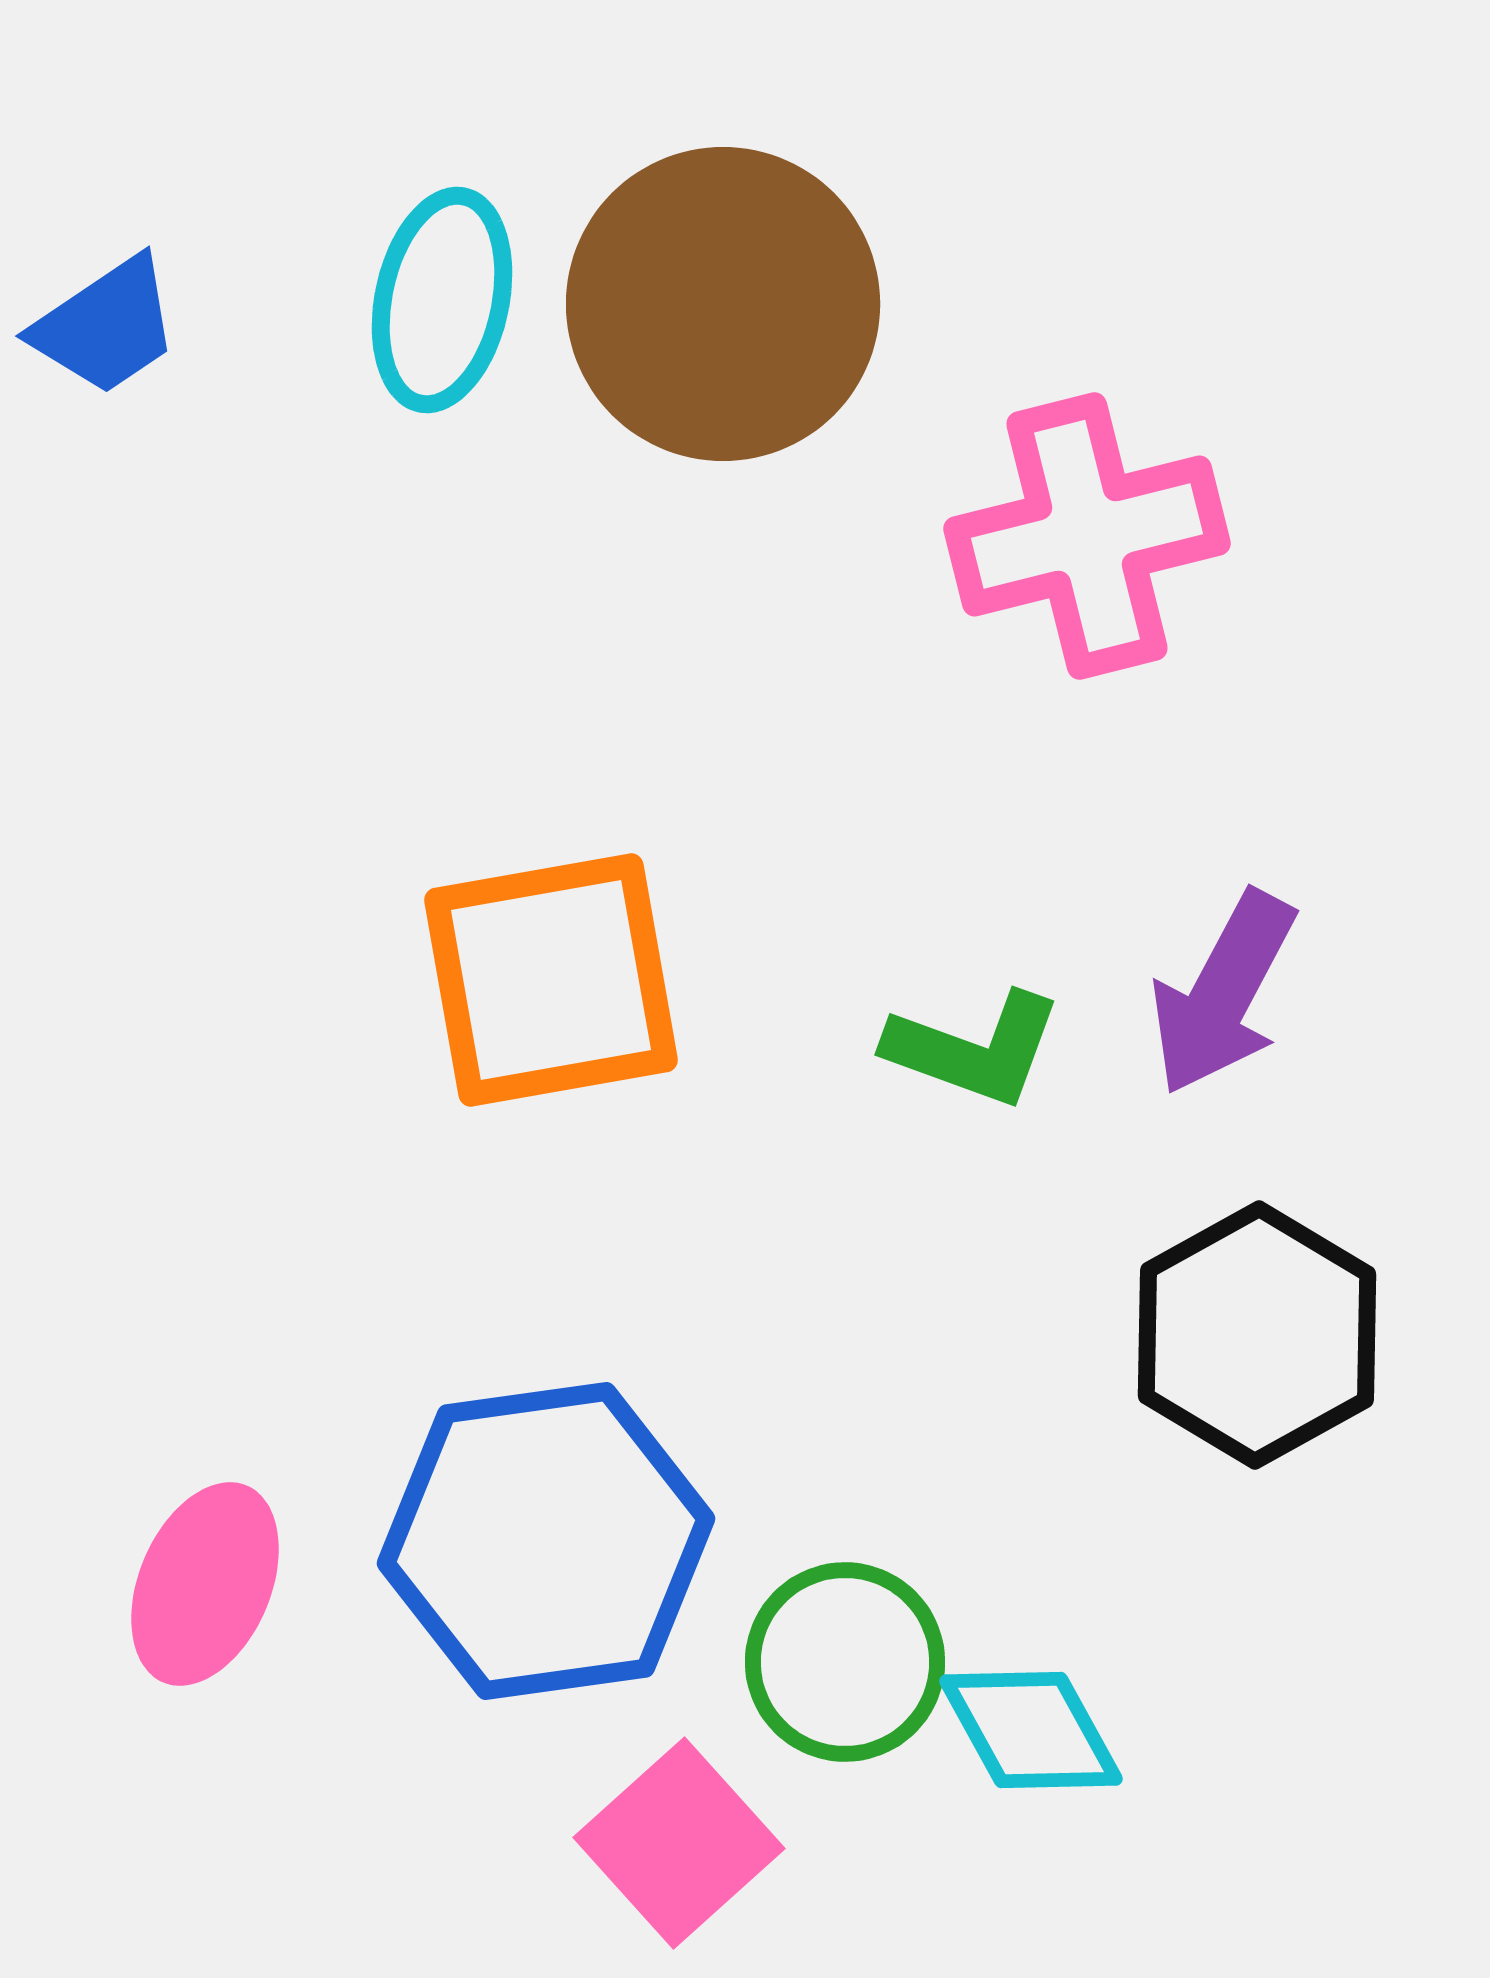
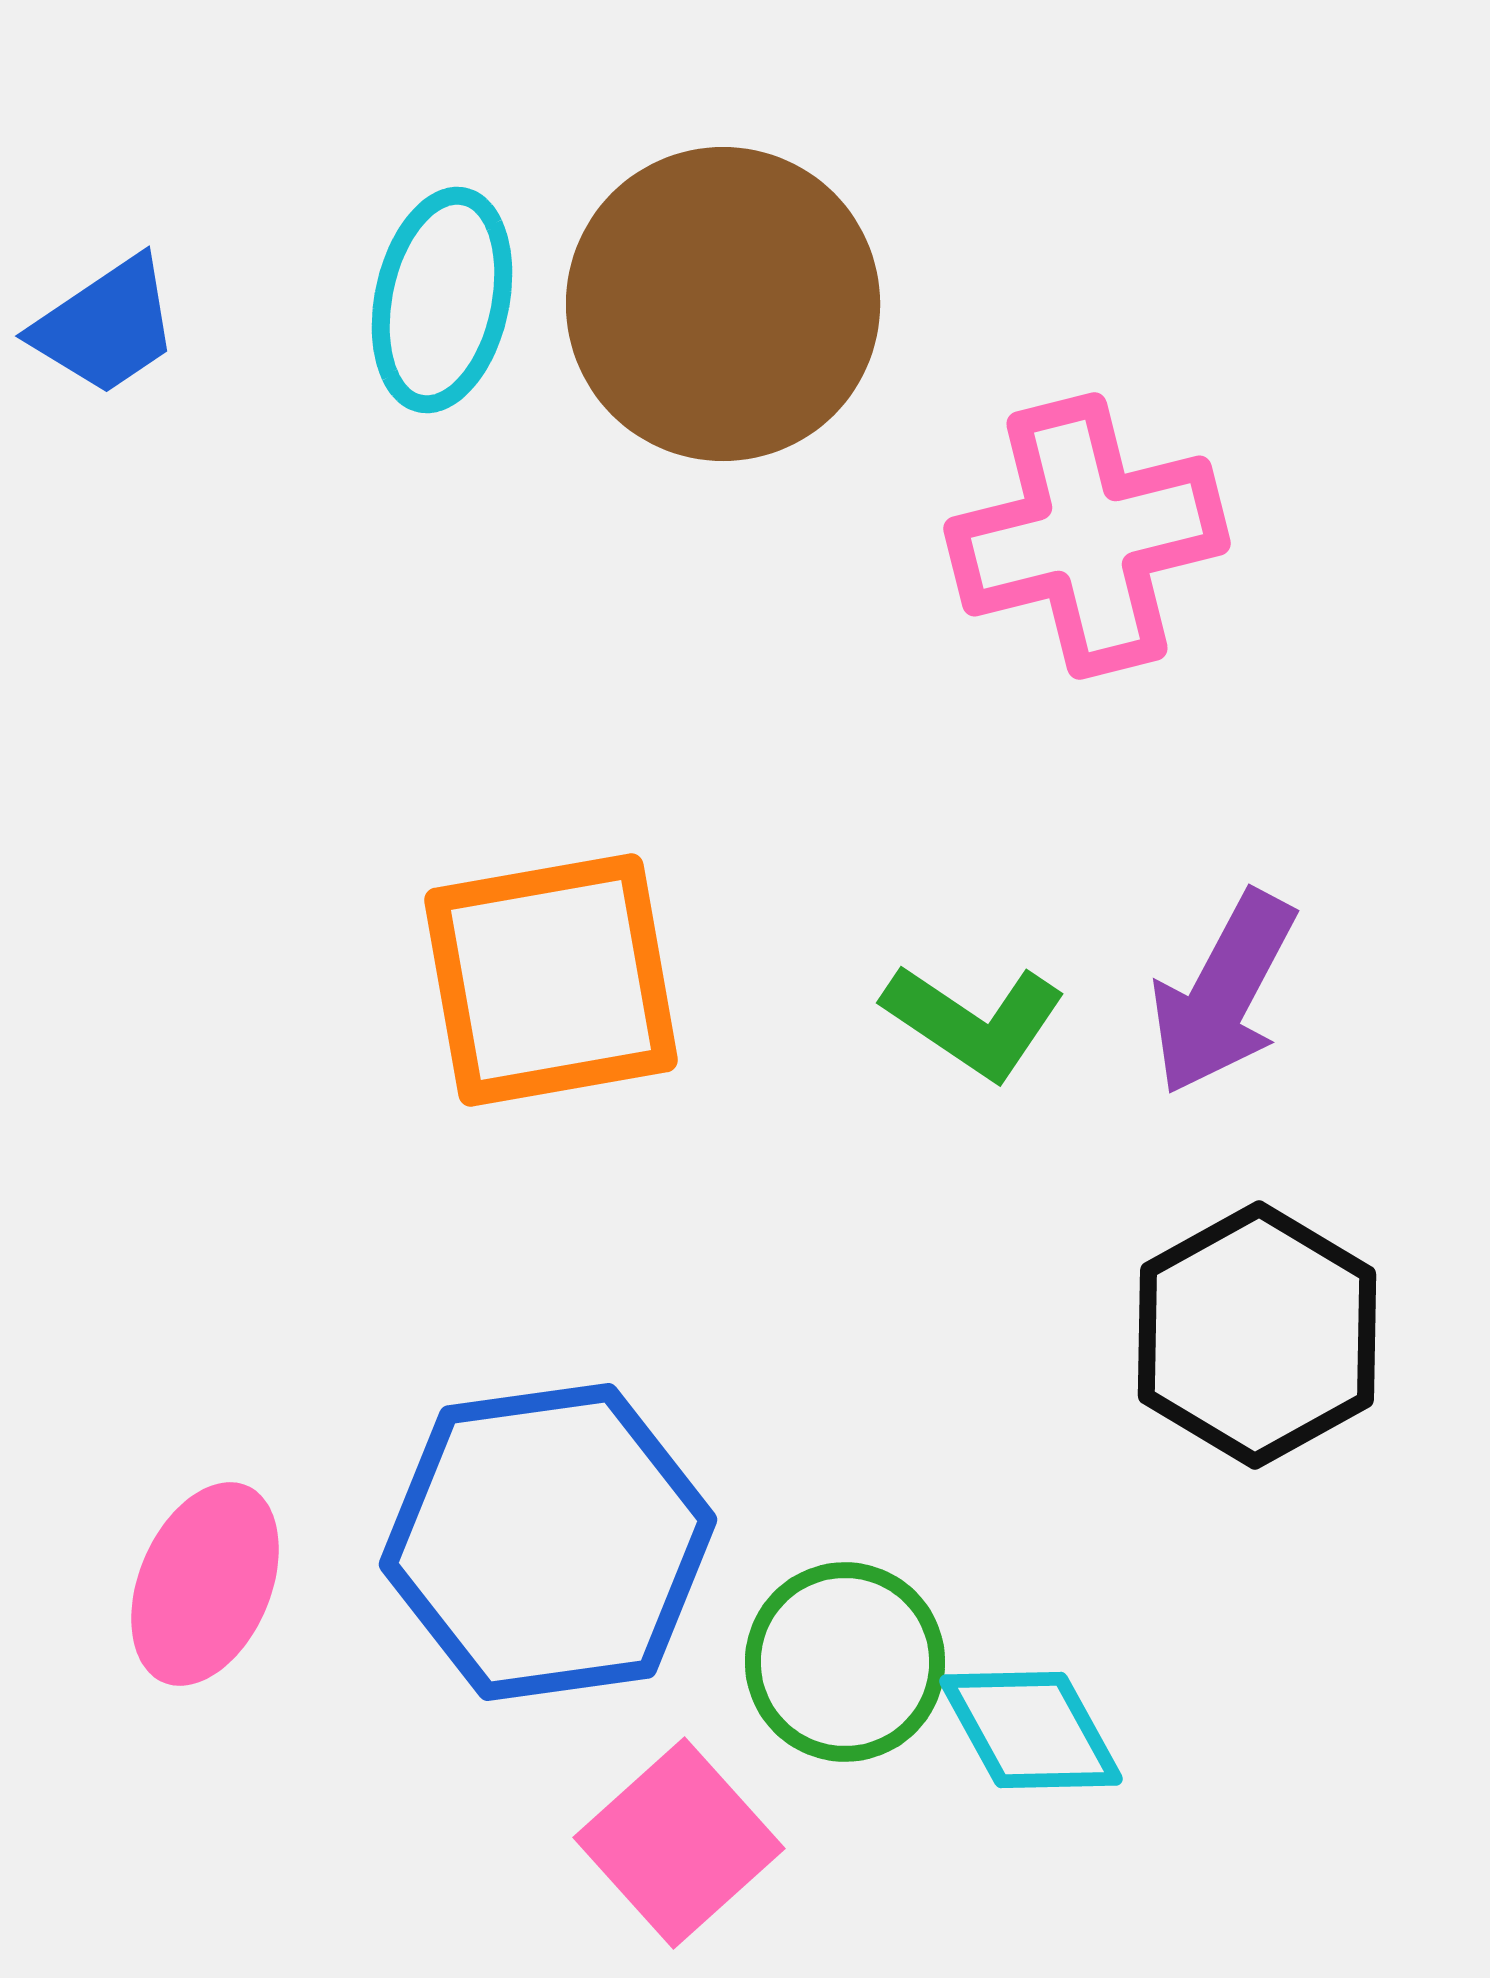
green L-shape: moved 28 px up; rotated 14 degrees clockwise
blue hexagon: moved 2 px right, 1 px down
